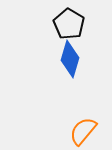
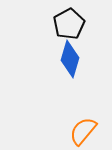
black pentagon: rotated 12 degrees clockwise
